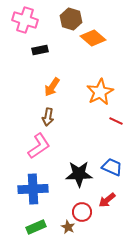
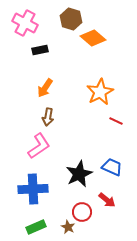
pink cross: moved 3 px down; rotated 10 degrees clockwise
orange arrow: moved 7 px left, 1 px down
black star: rotated 24 degrees counterclockwise
red arrow: rotated 102 degrees counterclockwise
